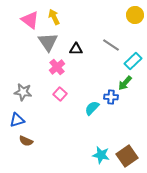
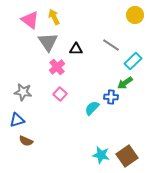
green arrow: rotated 14 degrees clockwise
